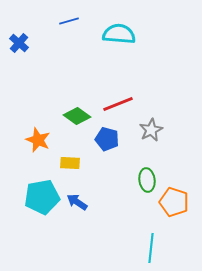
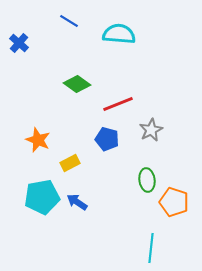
blue line: rotated 48 degrees clockwise
green diamond: moved 32 px up
yellow rectangle: rotated 30 degrees counterclockwise
